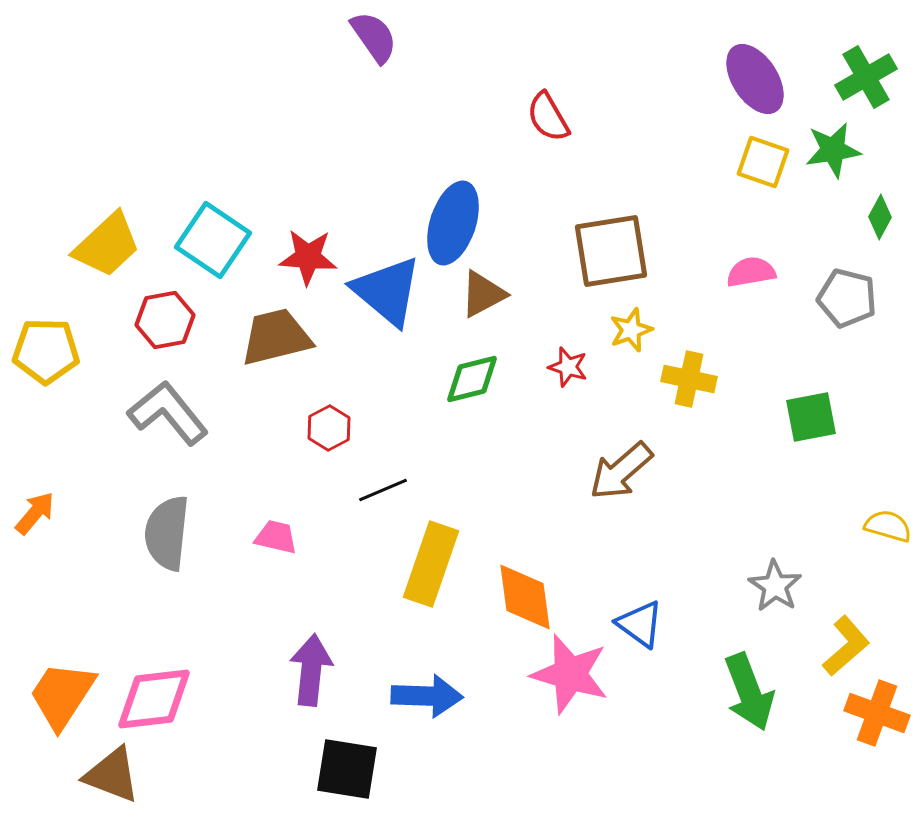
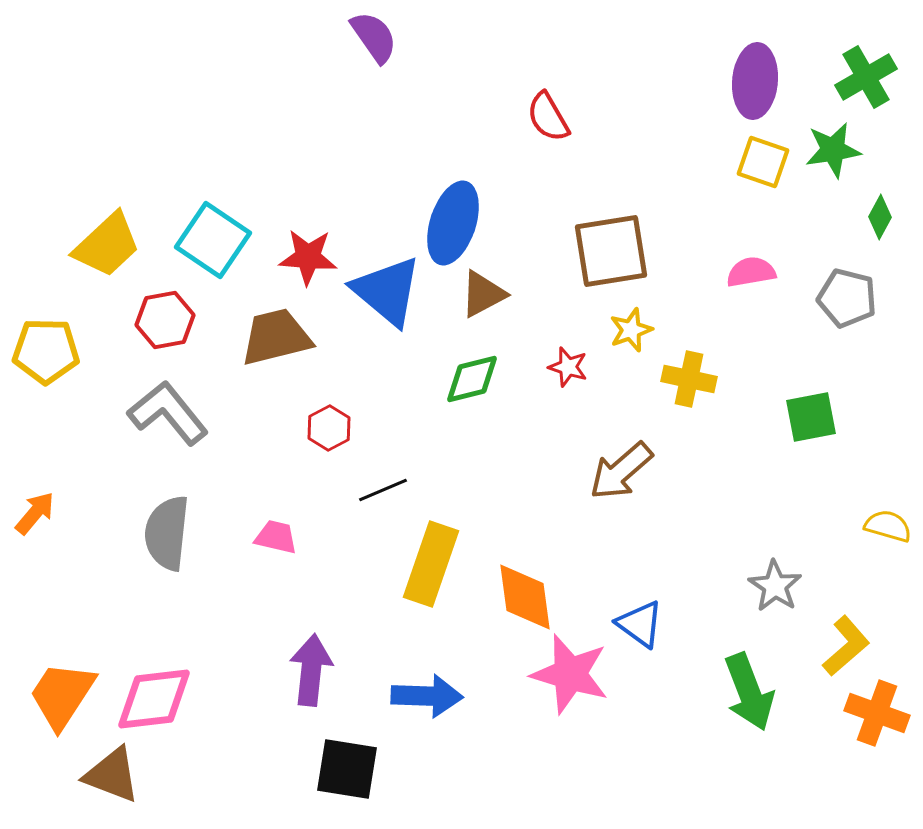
purple ellipse at (755, 79): moved 2 px down; rotated 38 degrees clockwise
